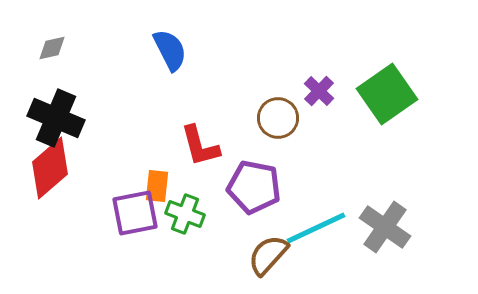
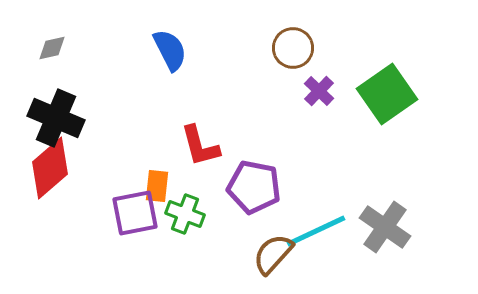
brown circle: moved 15 px right, 70 px up
cyan line: moved 3 px down
brown semicircle: moved 5 px right, 1 px up
